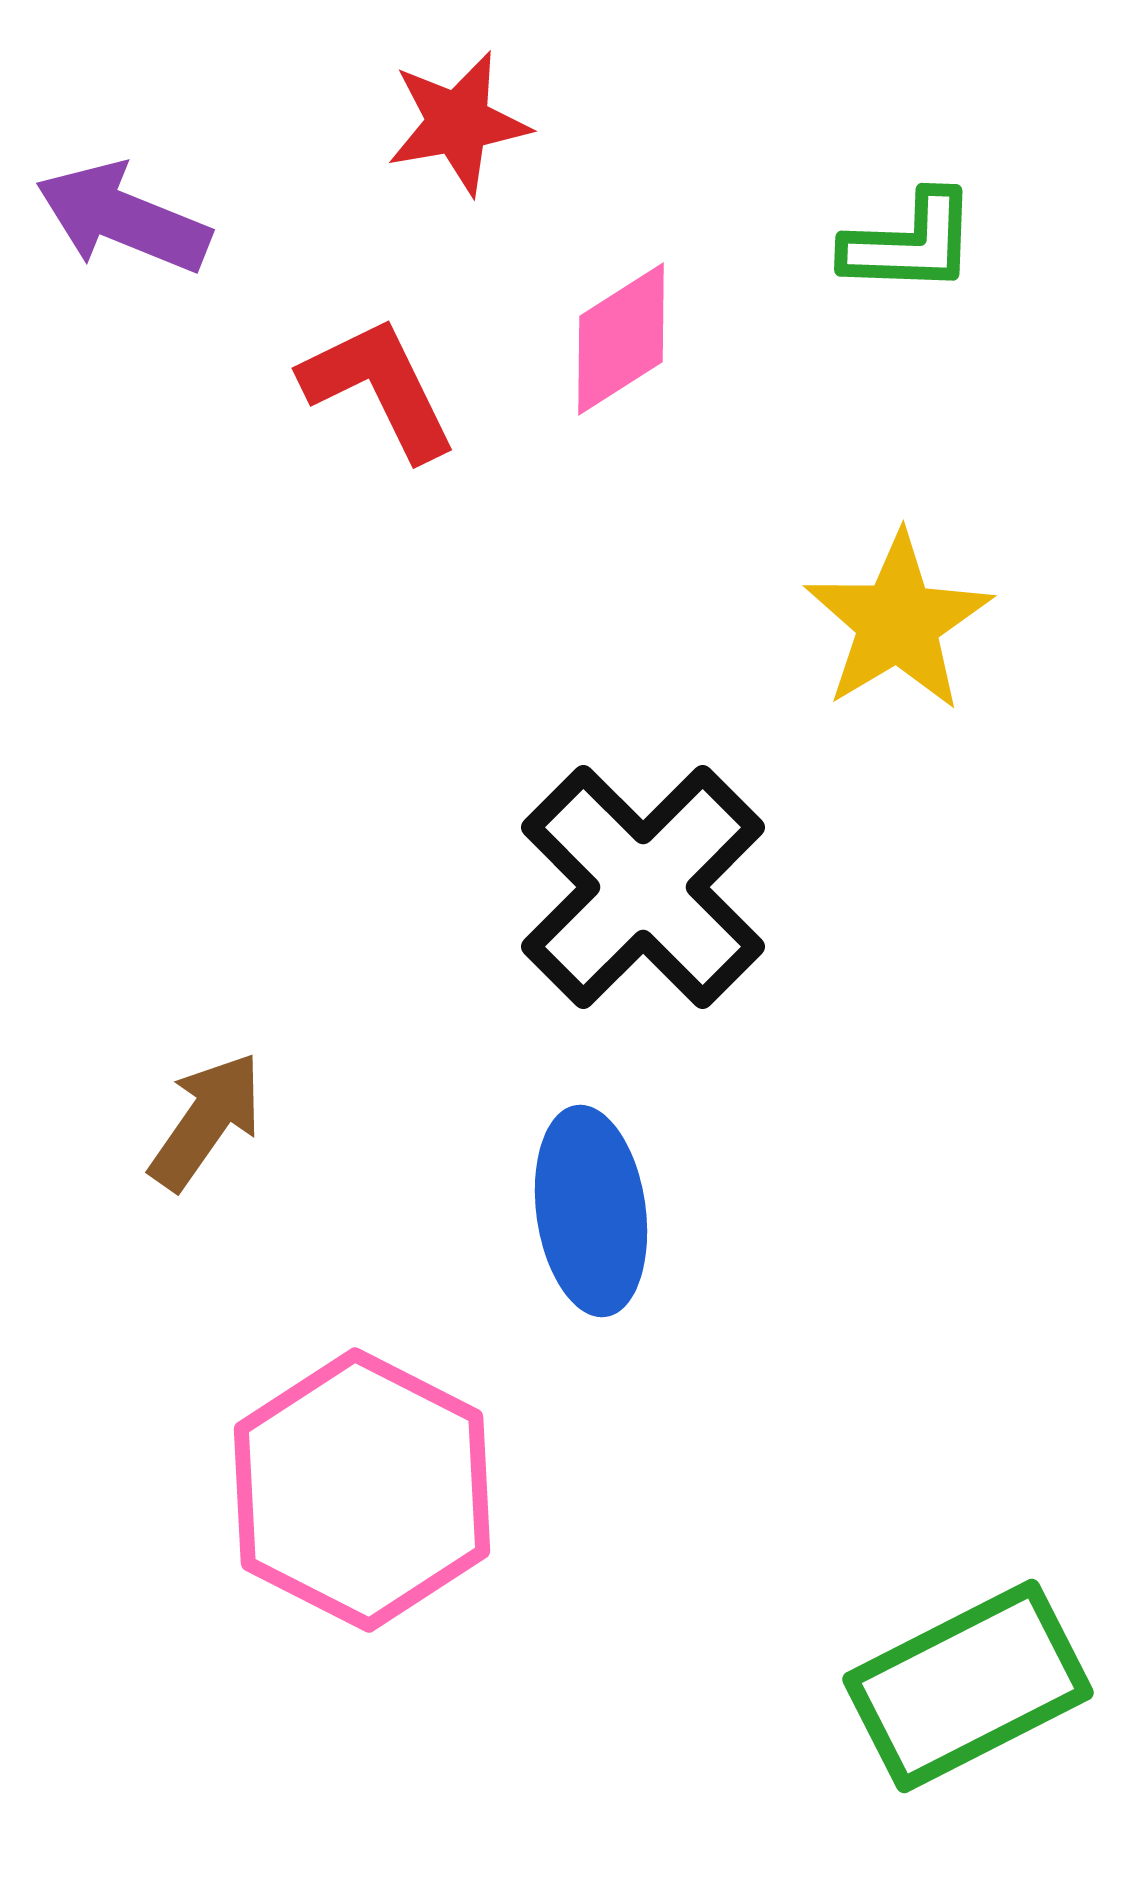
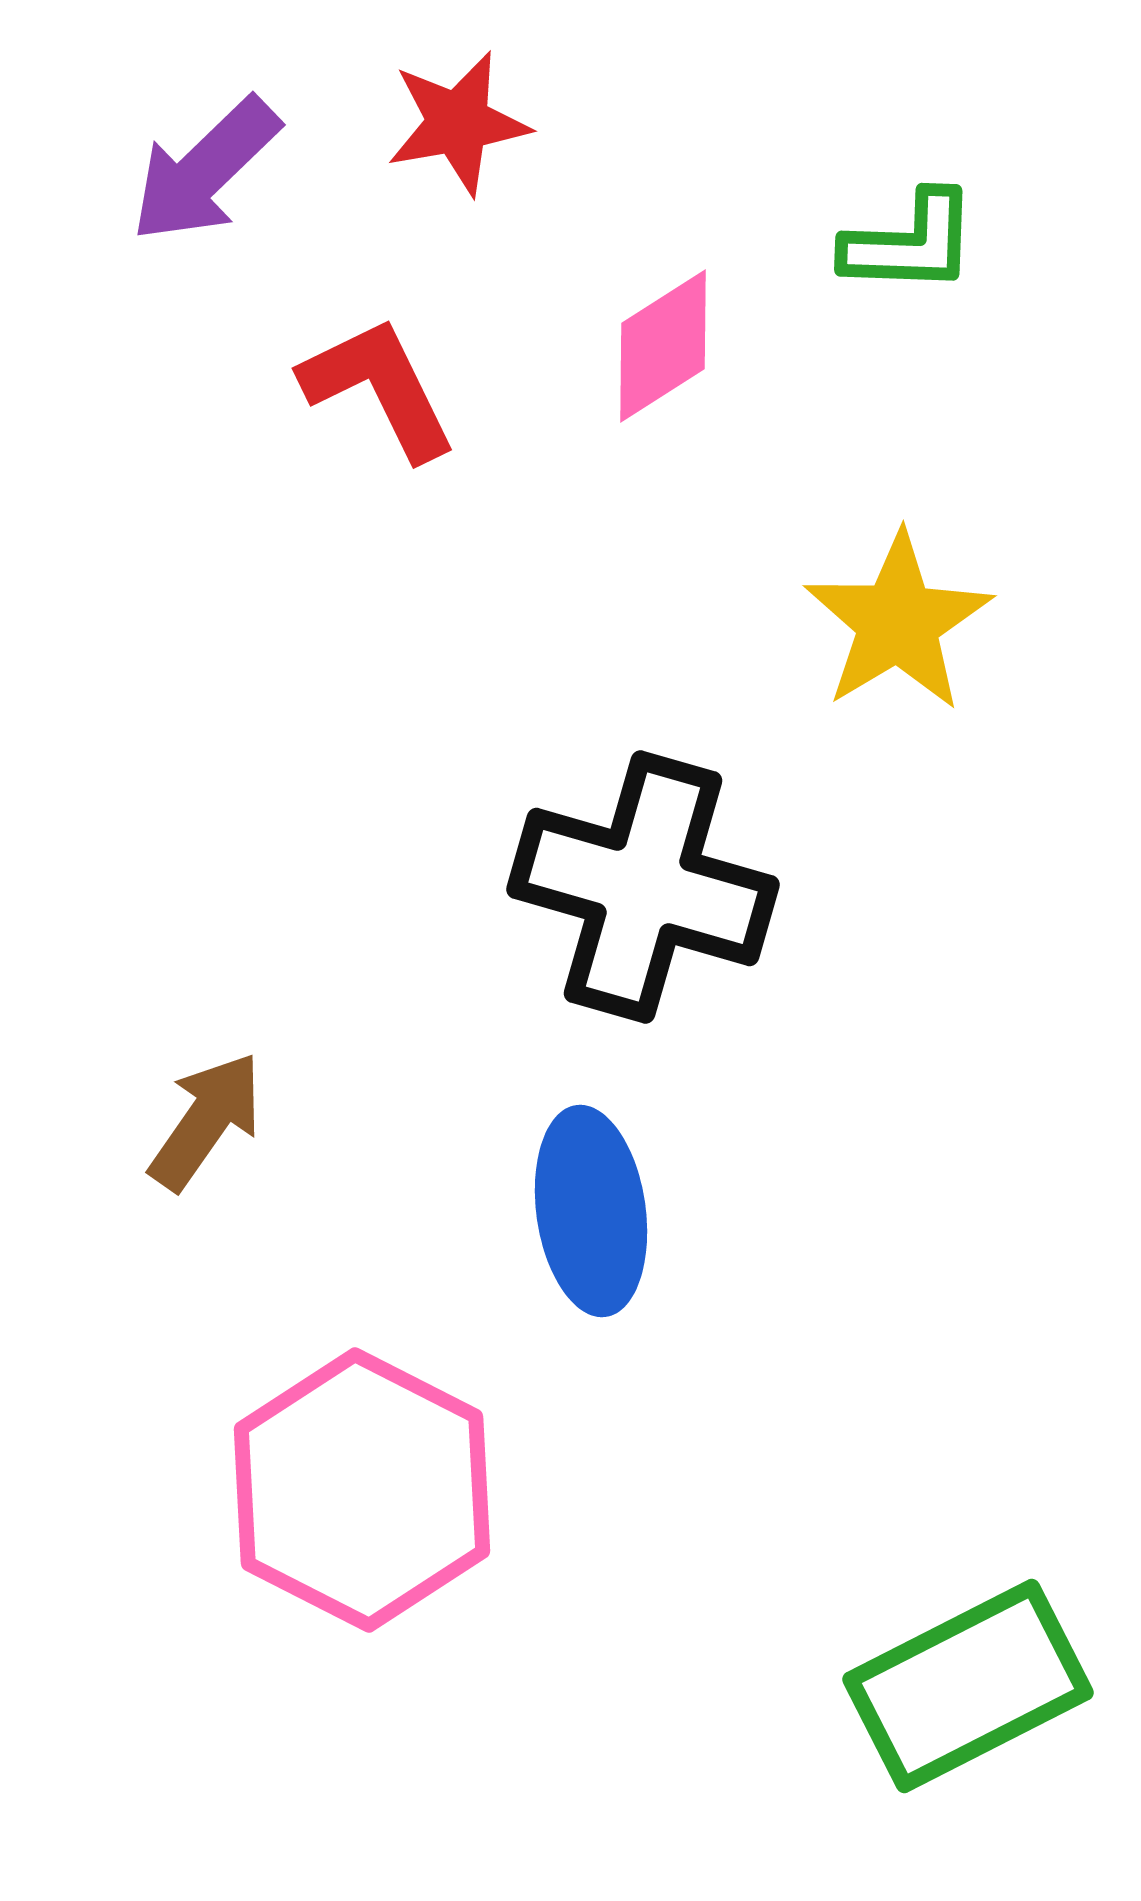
purple arrow: moved 82 px right, 48 px up; rotated 66 degrees counterclockwise
pink diamond: moved 42 px right, 7 px down
black cross: rotated 29 degrees counterclockwise
